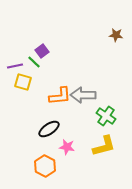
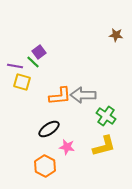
purple square: moved 3 px left, 1 px down
green line: moved 1 px left
purple line: rotated 21 degrees clockwise
yellow square: moved 1 px left
